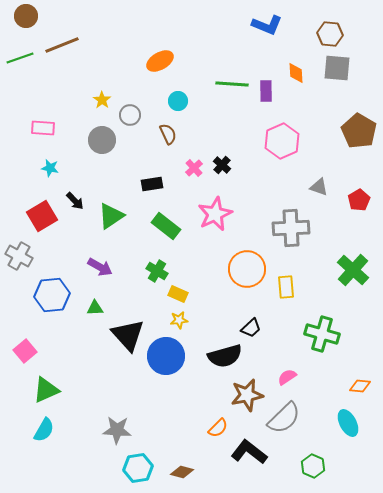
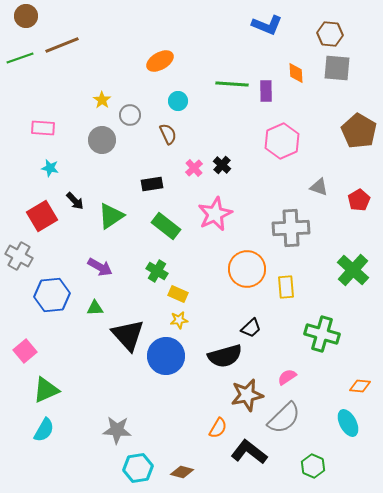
orange semicircle at (218, 428): rotated 15 degrees counterclockwise
